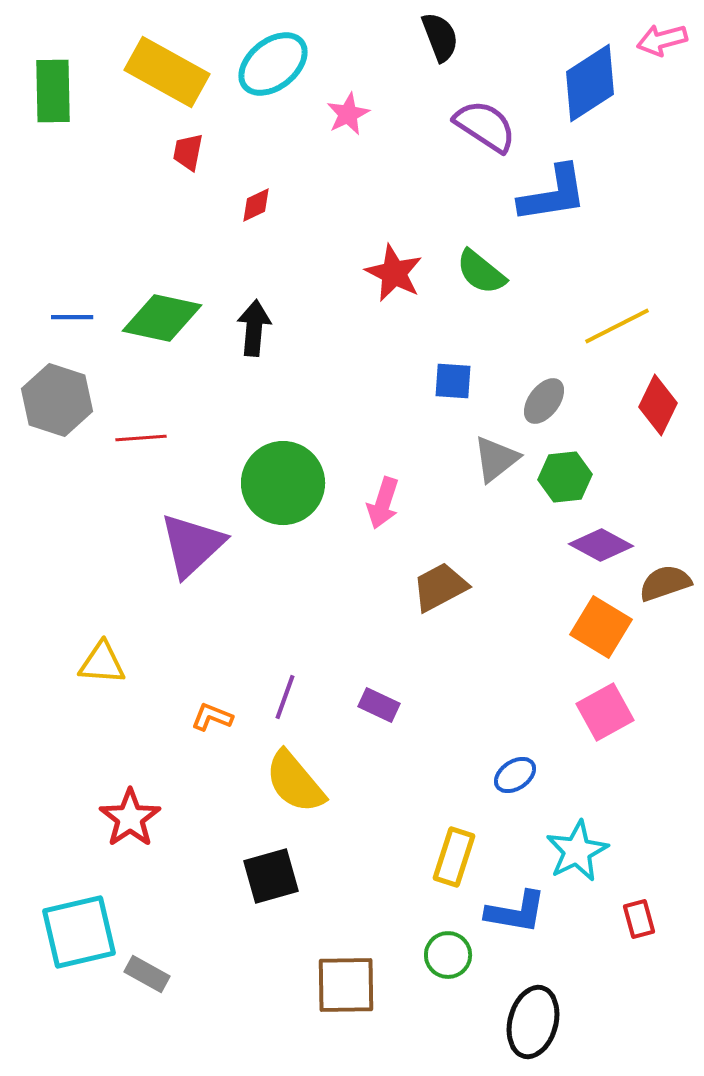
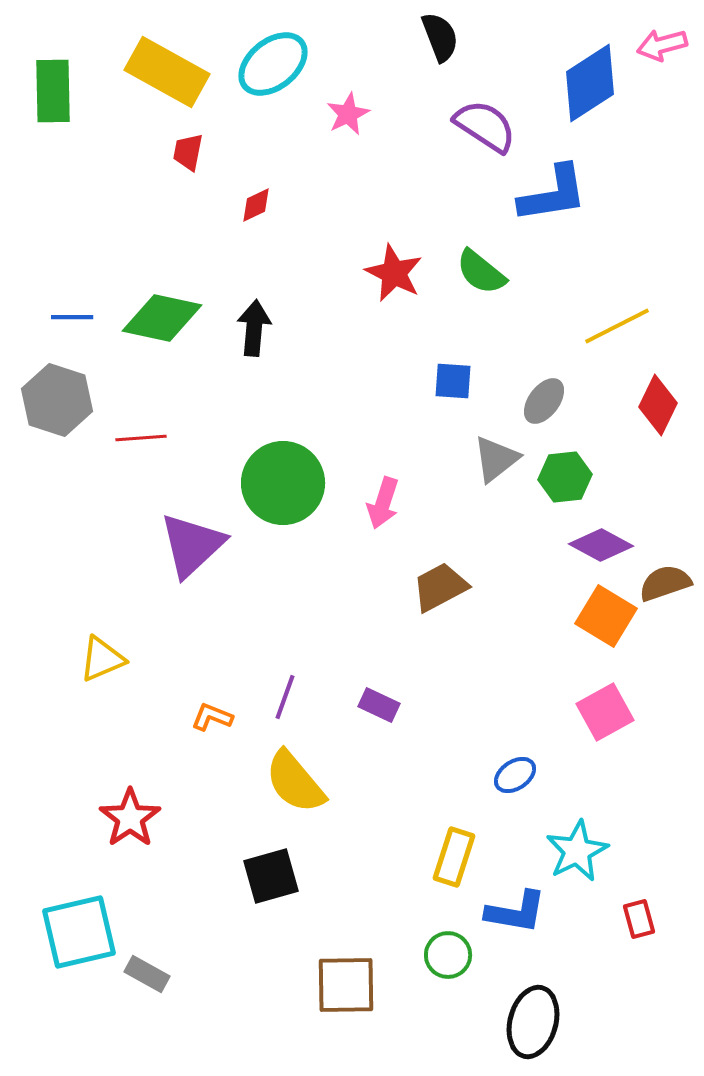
pink arrow at (662, 40): moved 5 px down
orange square at (601, 627): moved 5 px right, 11 px up
yellow triangle at (102, 663): moved 4 px up; rotated 27 degrees counterclockwise
